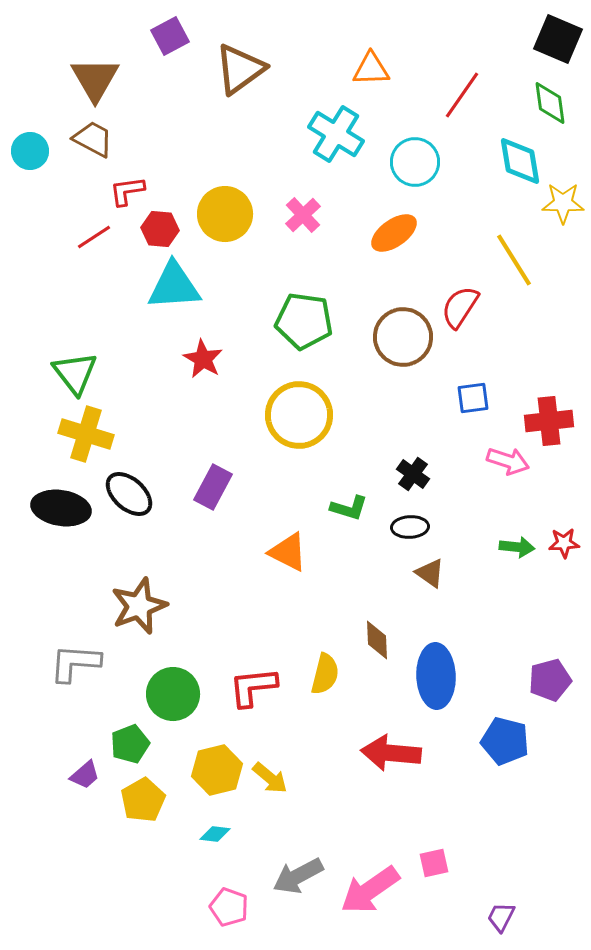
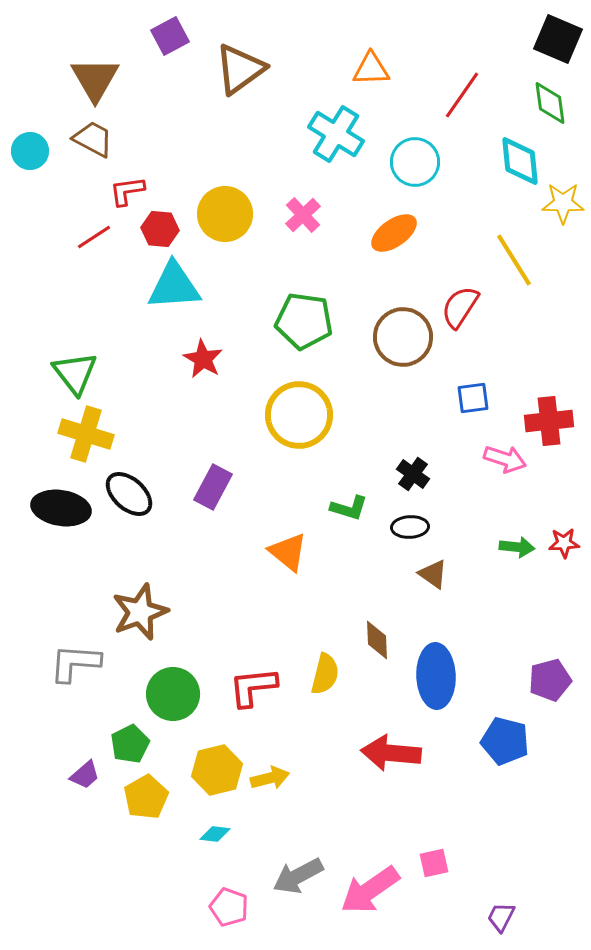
cyan diamond at (520, 161): rotated 4 degrees clockwise
pink arrow at (508, 461): moved 3 px left, 2 px up
orange triangle at (288, 552): rotated 12 degrees clockwise
brown triangle at (430, 573): moved 3 px right, 1 px down
brown star at (139, 606): moved 1 px right, 6 px down
green pentagon at (130, 744): rotated 6 degrees counterclockwise
yellow arrow at (270, 778): rotated 54 degrees counterclockwise
yellow pentagon at (143, 800): moved 3 px right, 3 px up
